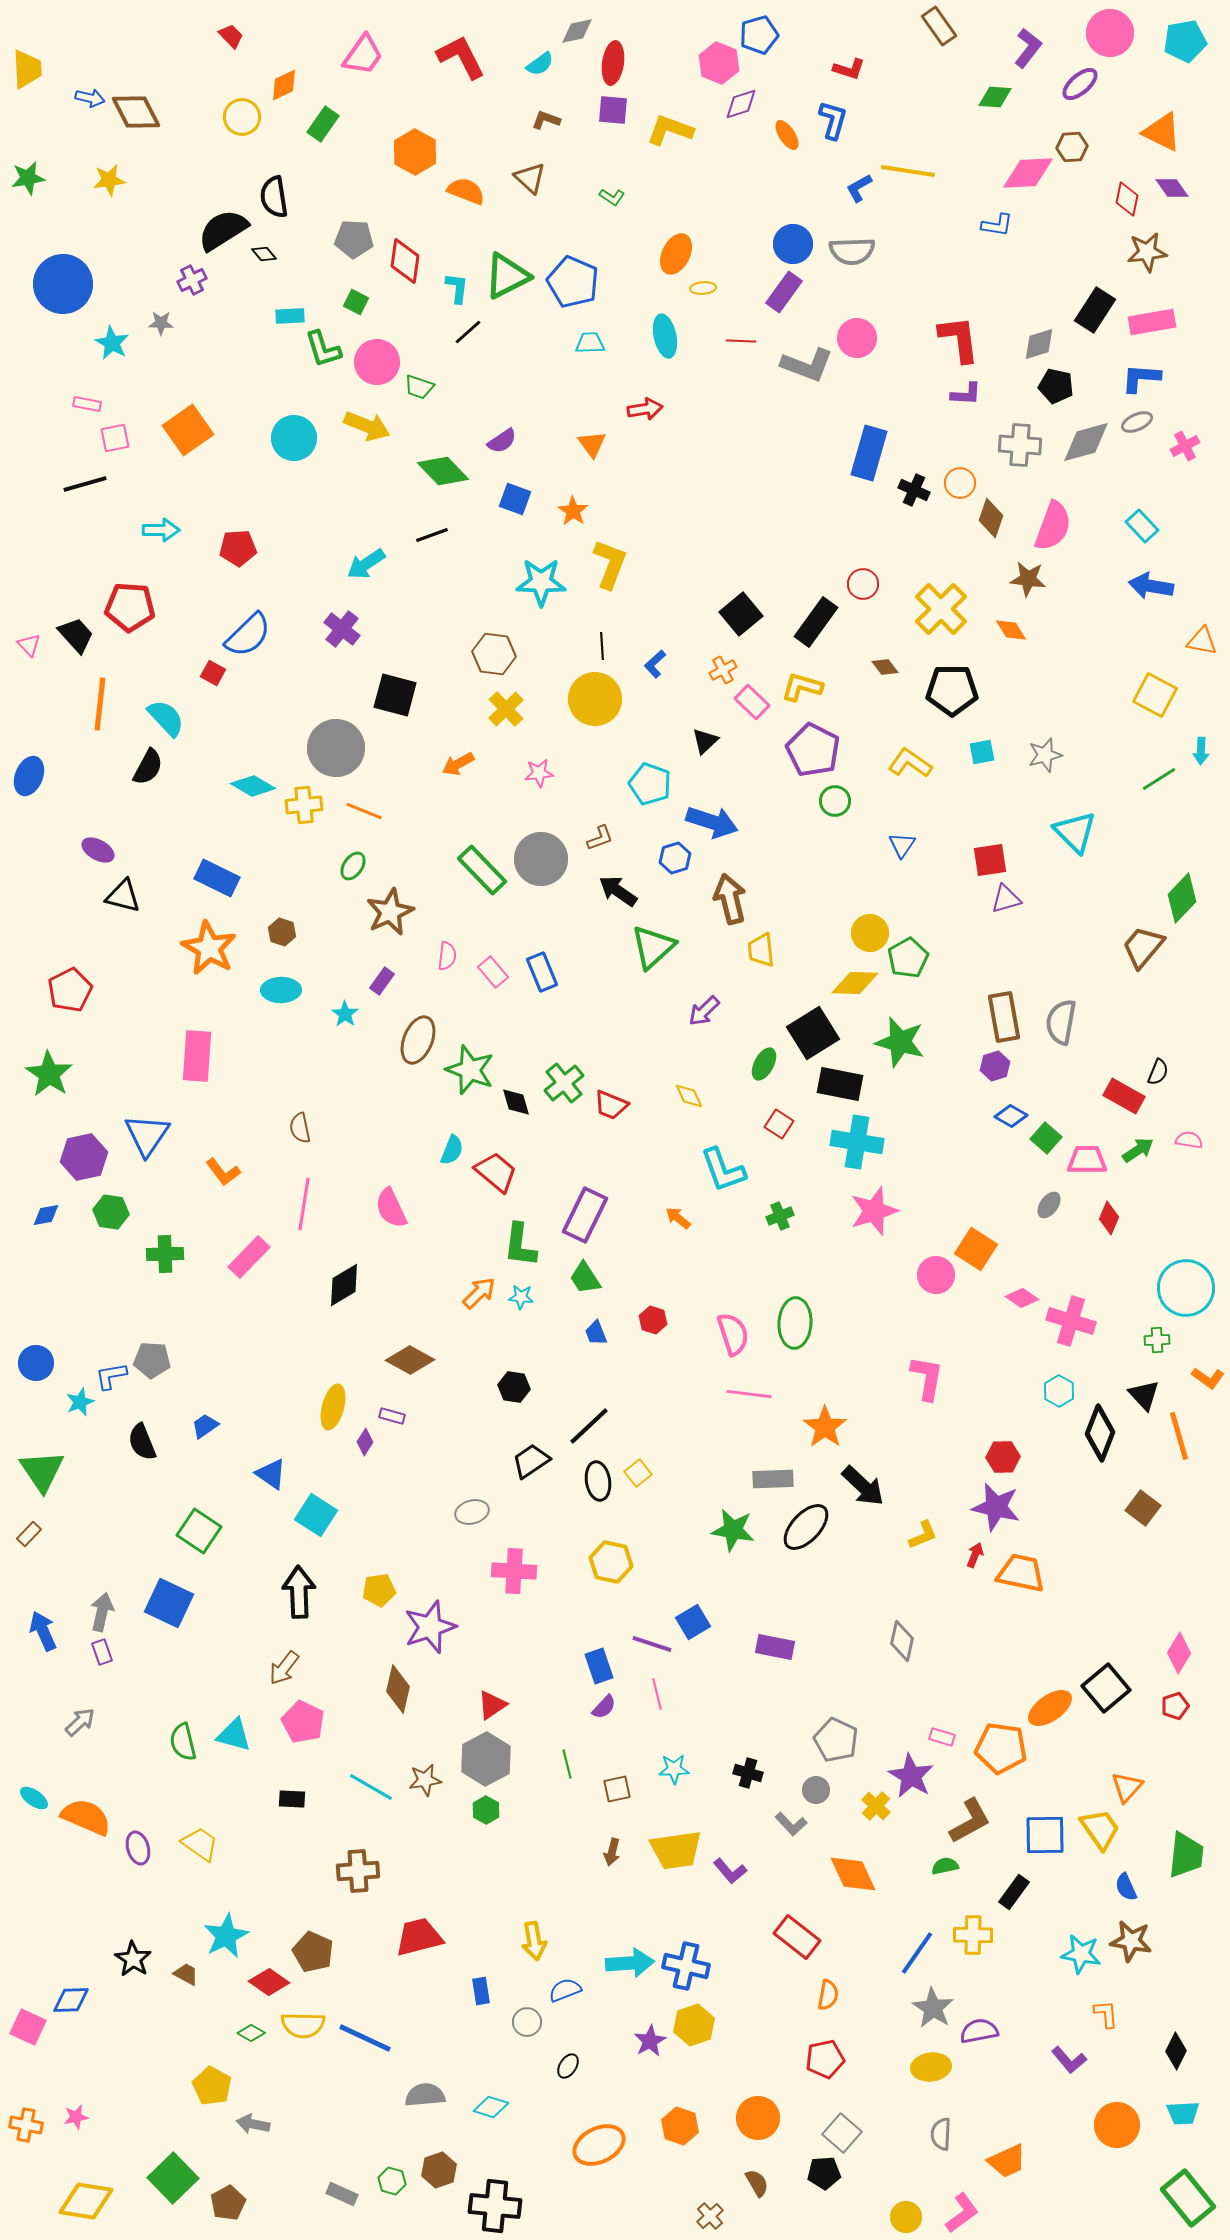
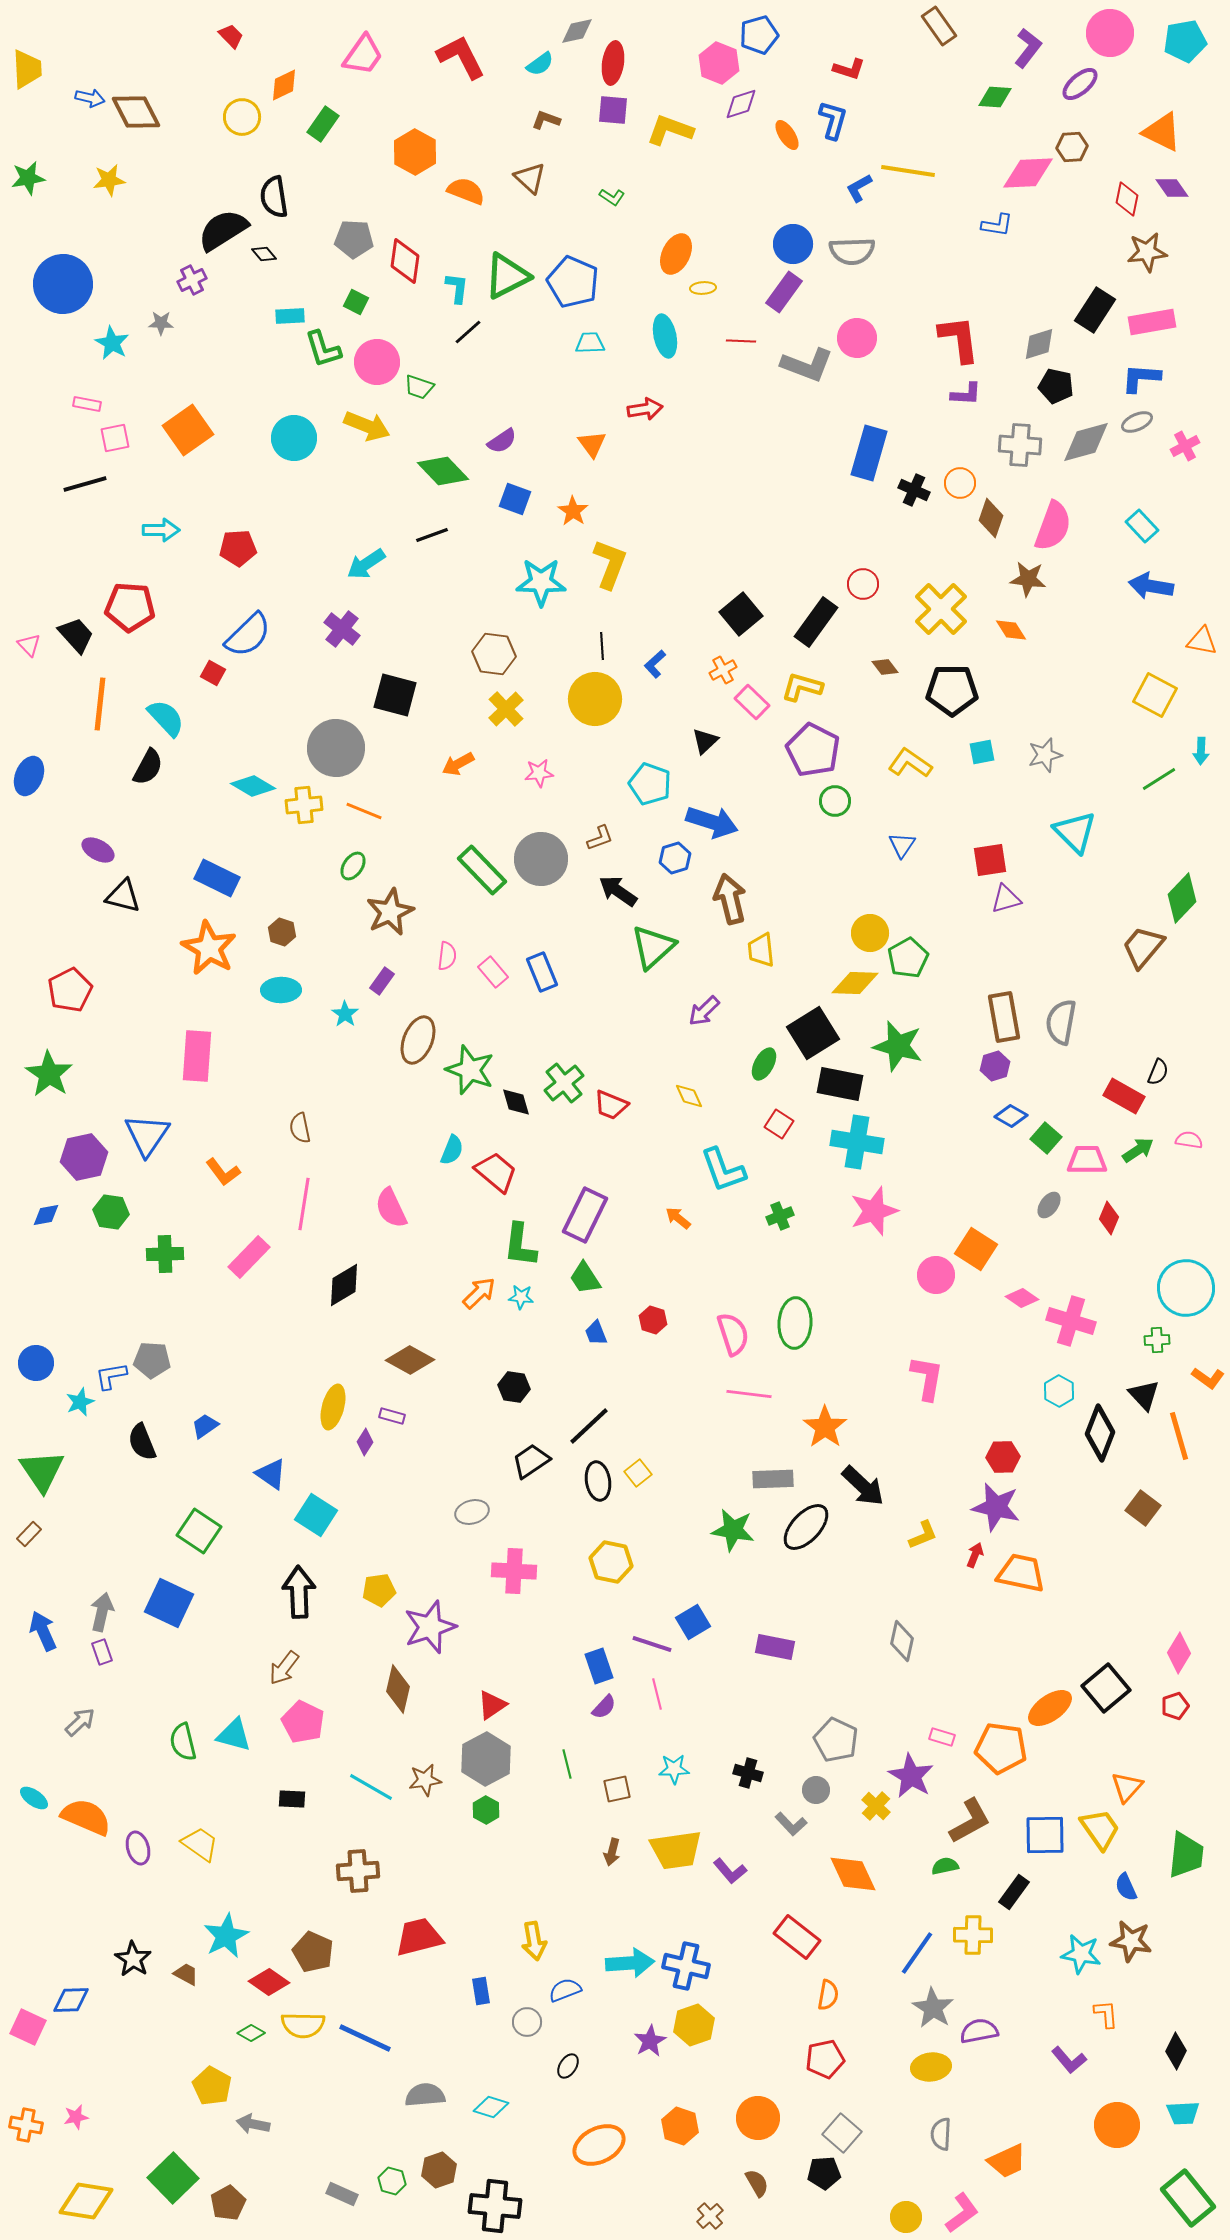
green star at (900, 1042): moved 2 px left, 4 px down
